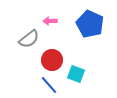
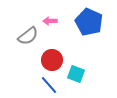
blue pentagon: moved 1 px left, 2 px up
gray semicircle: moved 1 px left, 3 px up
